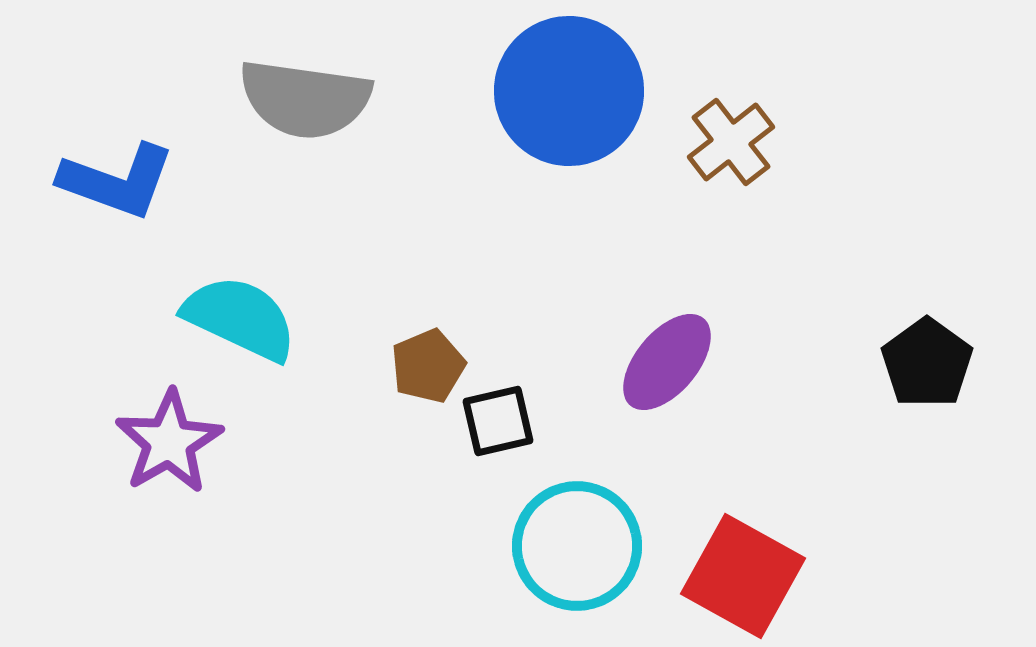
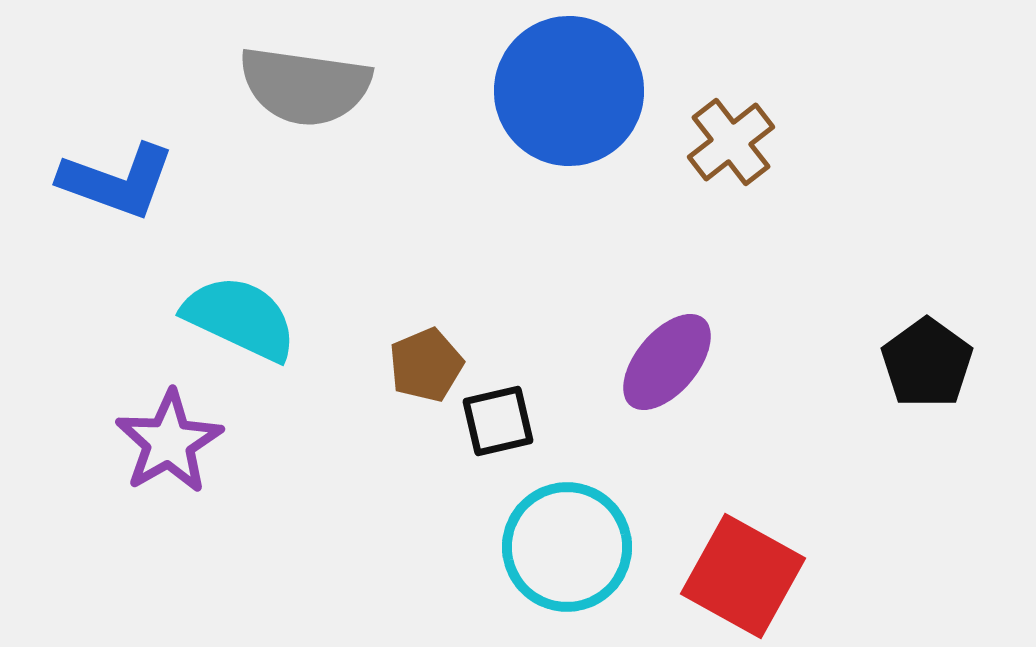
gray semicircle: moved 13 px up
brown pentagon: moved 2 px left, 1 px up
cyan circle: moved 10 px left, 1 px down
